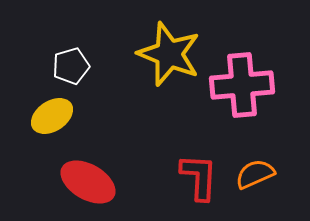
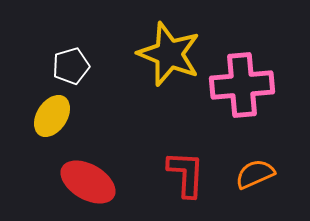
yellow ellipse: rotated 24 degrees counterclockwise
red L-shape: moved 13 px left, 3 px up
